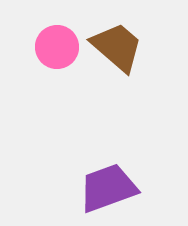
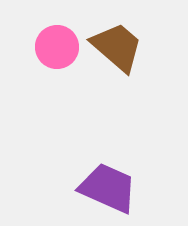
purple trapezoid: rotated 44 degrees clockwise
